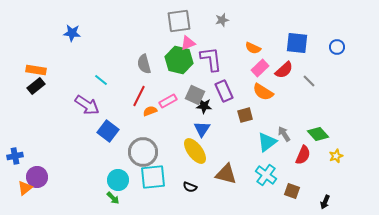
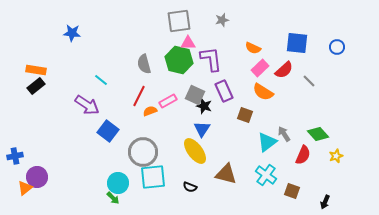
pink triangle at (188, 43): rotated 21 degrees clockwise
black star at (204, 106): rotated 14 degrees clockwise
brown square at (245, 115): rotated 35 degrees clockwise
cyan circle at (118, 180): moved 3 px down
